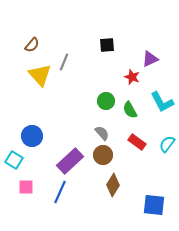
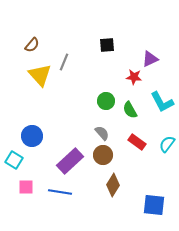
red star: moved 2 px right; rotated 14 degrees counterclockwise
blue line: rotated 75 degrees clockwise
